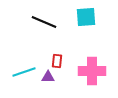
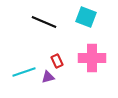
cyan square: rotated 25 degrees clockwise
red rectangle: rotated 32 degrees counterclockwise
pink cross: moved 13 px up
purple triangle: rotated 16 degrees counterclockwise
